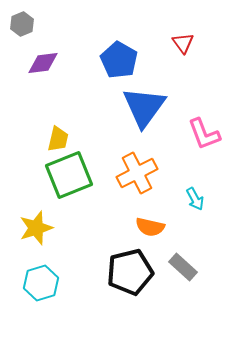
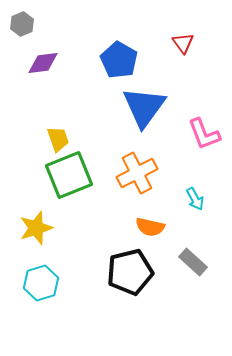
yellow trapezoid: rotated 32 degrees counterclockwise
gray rectangle: moved 10 px right, 5 px up
